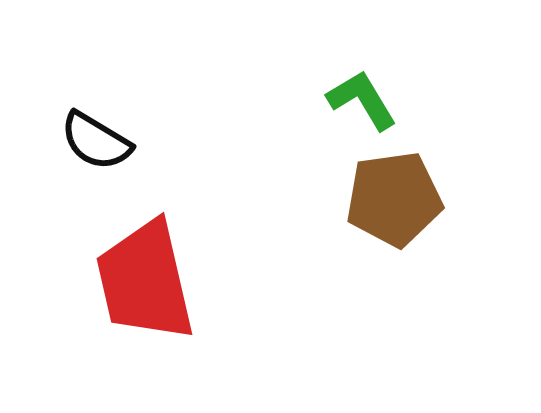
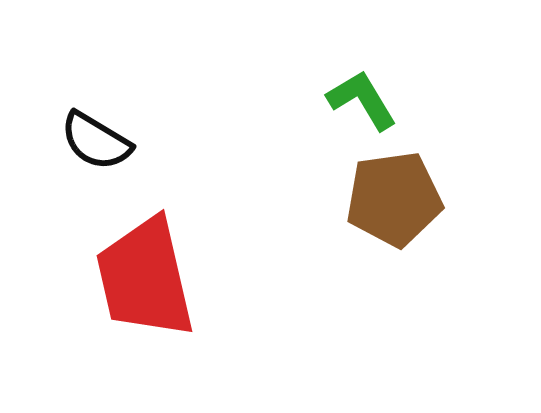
red trapezoid: moved 3 px up
